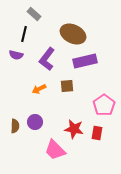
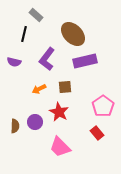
gray rectangle: moved 2 px right, 1 px down
brown ellipse: rotated 20 degrees clockwise
purple semicircle: moved 2 px left, 7 px down
brown square: moved 2 px left, 1 px down
pink pentagon: moved 1 px left, 1 px down
red star: moved 15 px left, 17 px up; rotated 18 degrees clockwise
red rectangle: rotated 48 degrees counterclockwise
pink trapezoid: moved 5 px right, 3 px up
